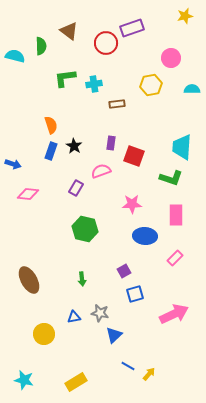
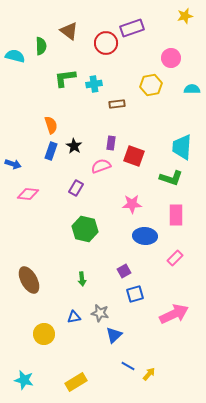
pink semicircle at (101, 171): moved 5 px up
